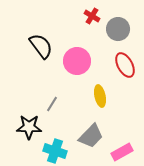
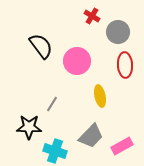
gray circle: moved 3 px down
red ellipse: rotated 25 degrees clockwise
pink rectangle: moved 6 px up
